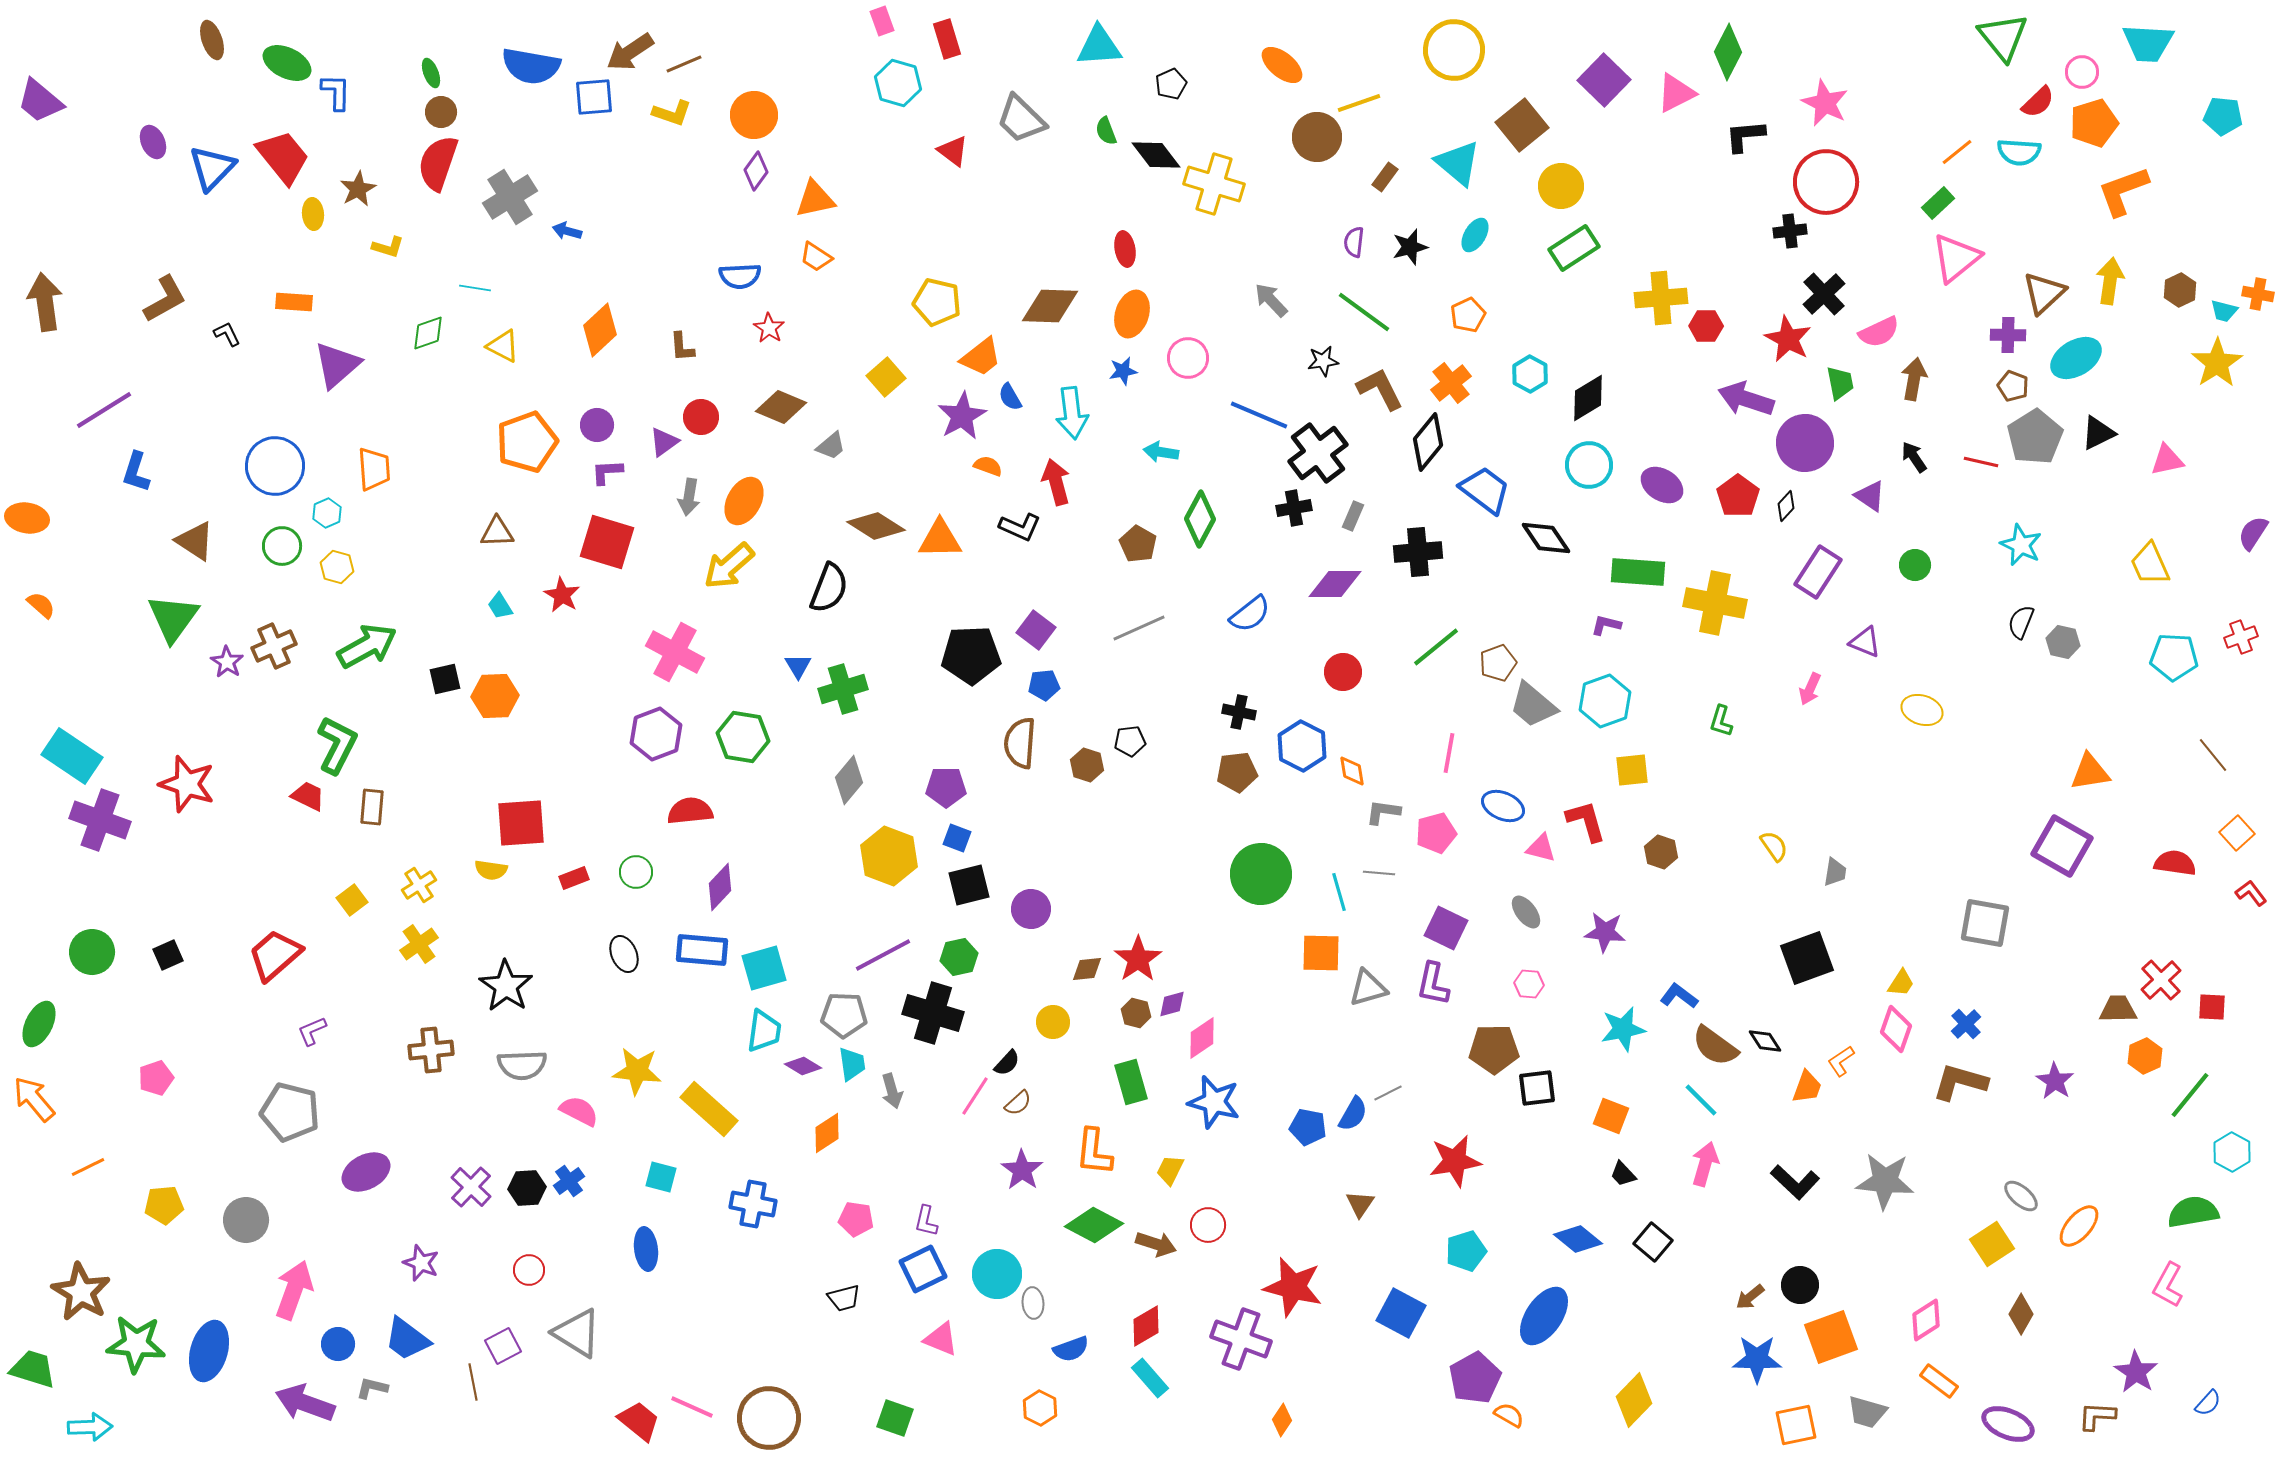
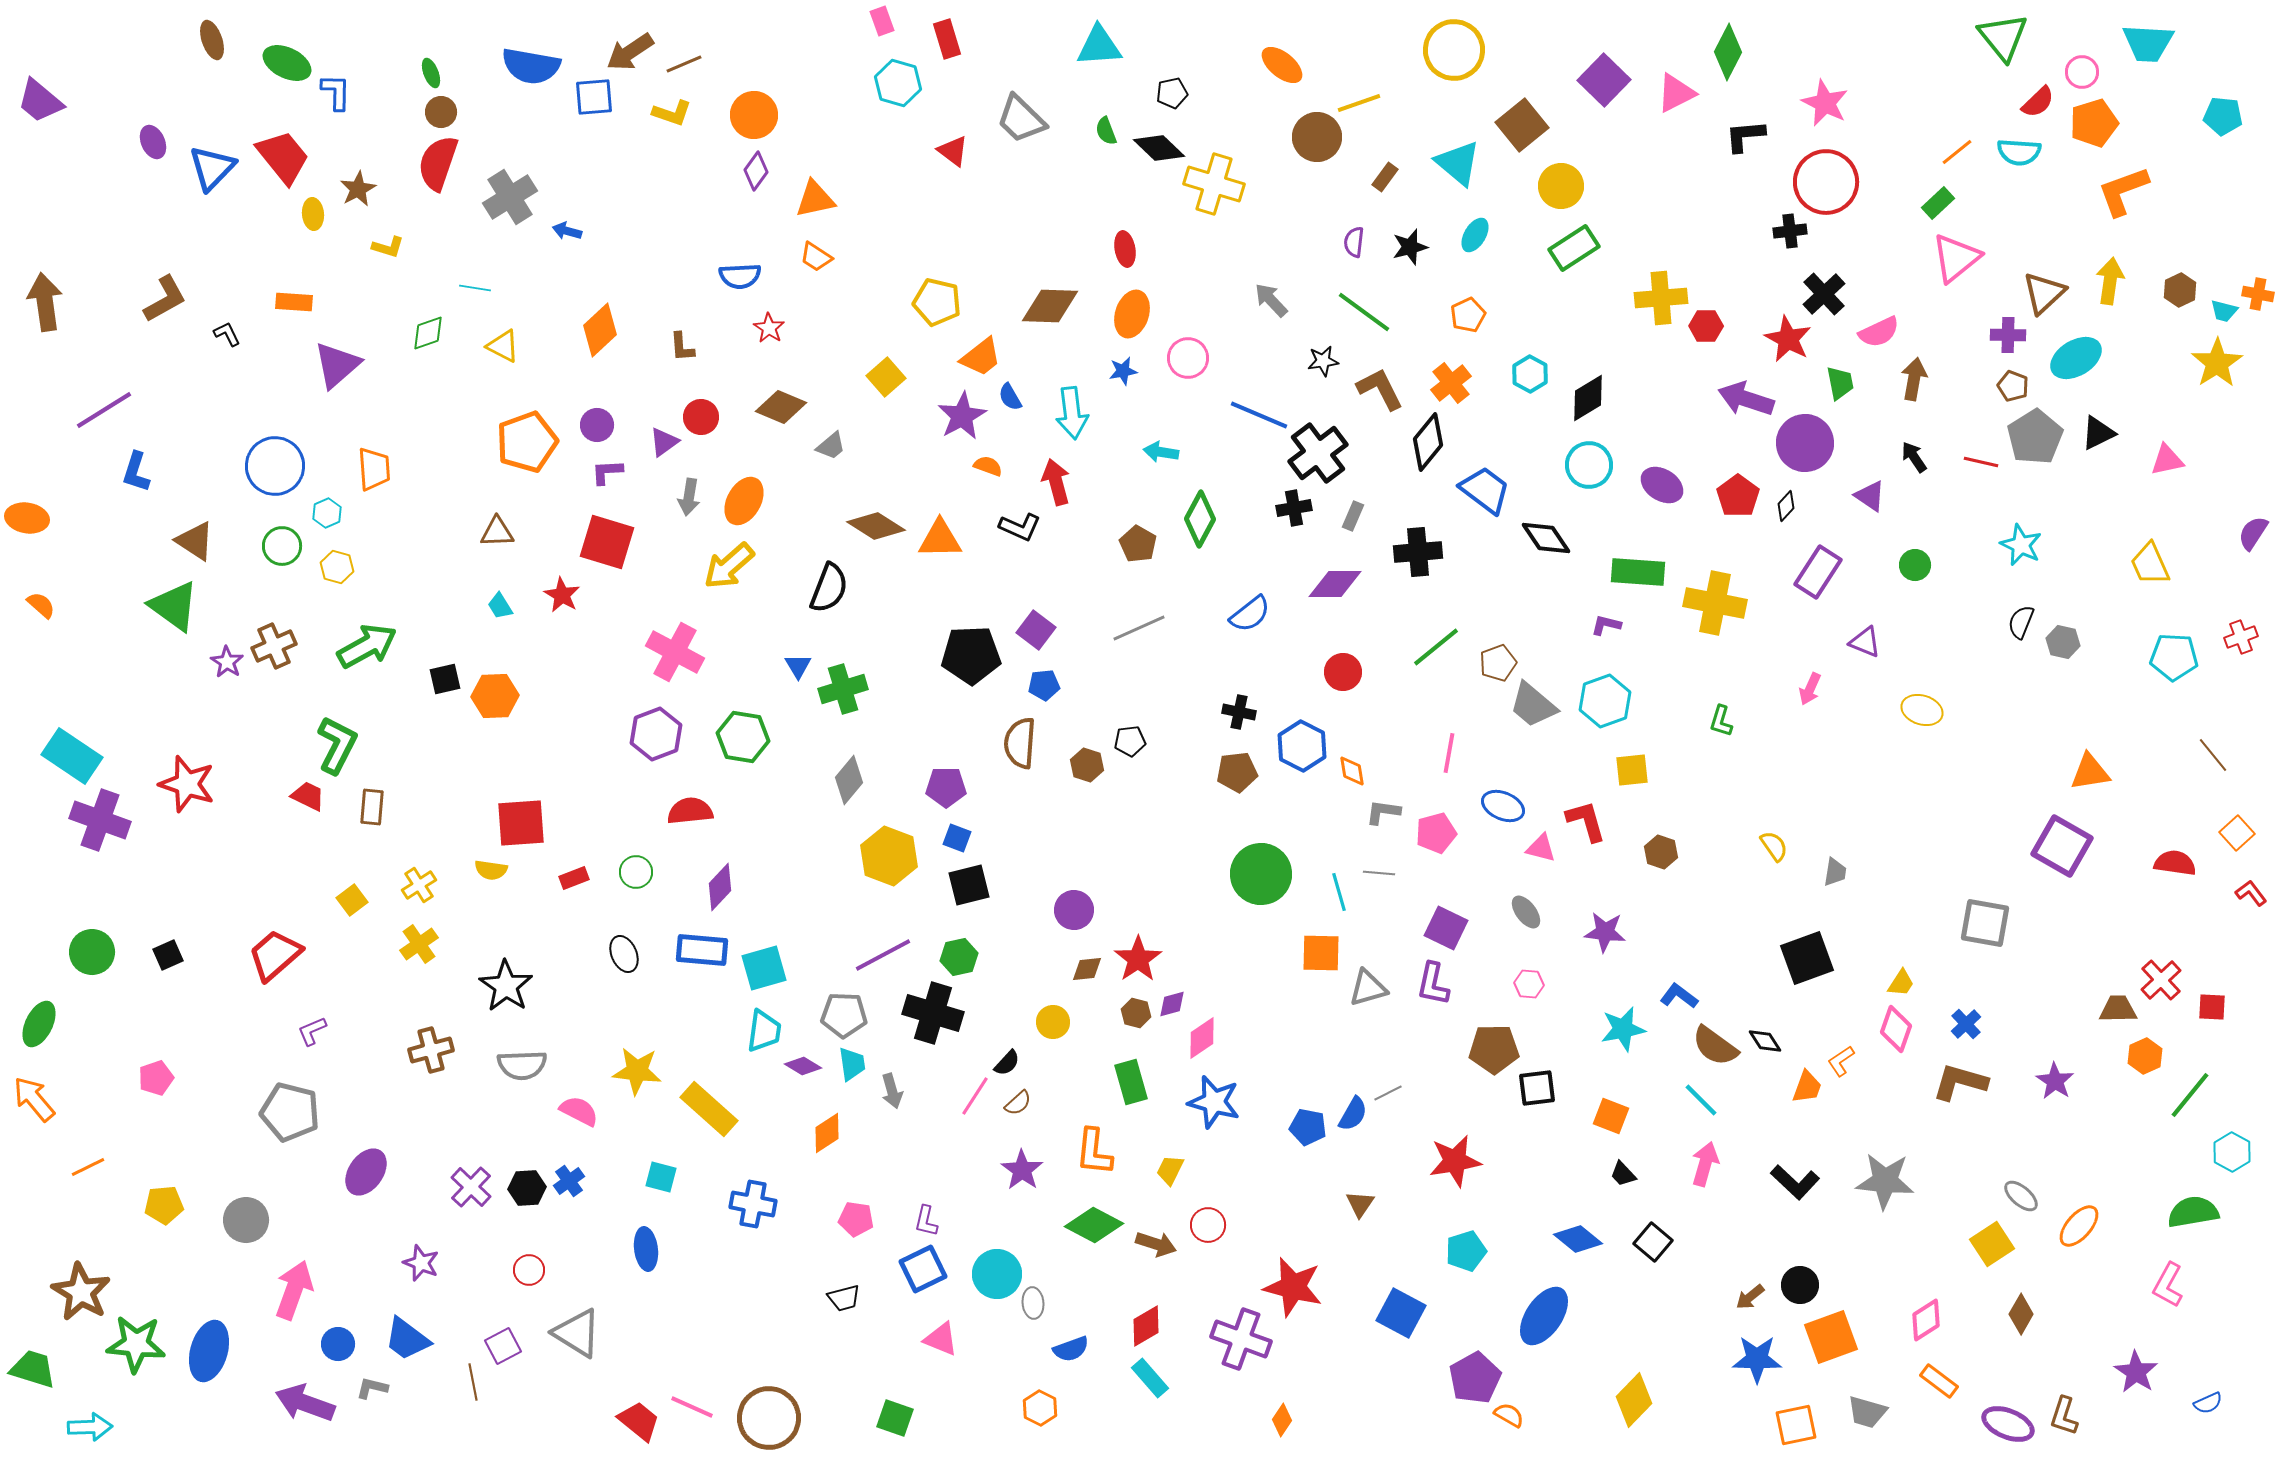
black pentagon at (1171, 84): moved 1 px right, 9 px down; rotated 12 degrees clockwise
black diamond at (1156, 155): moved 3 px right, 7 px up; rotated 9 degrees counterclockwise
green triangle at (173, 618): moved 1 px right, 12 px up; rotated 30 degrees counterclockwise
purple circle at (1031, 909): moved 43 px right, 1 px down
brown cross at (431, 1050): rotated 9 degrees counterclockwise
purple ellipse at (366, 1172): rotated 27 degrees counterclockwise
blue semicircle at (2208, 1403): rotated 24 degrees clockwise
brown L-shape at (2097, 1416): moved 33 px left; rotated 75 degrees counterclockwise
